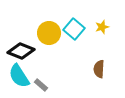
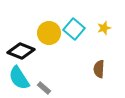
yellow star: moved 2 px right, 1 px down
cyan semicircle: moved 2 px down
gray rectangle: moved 3 px right, 3 px down
